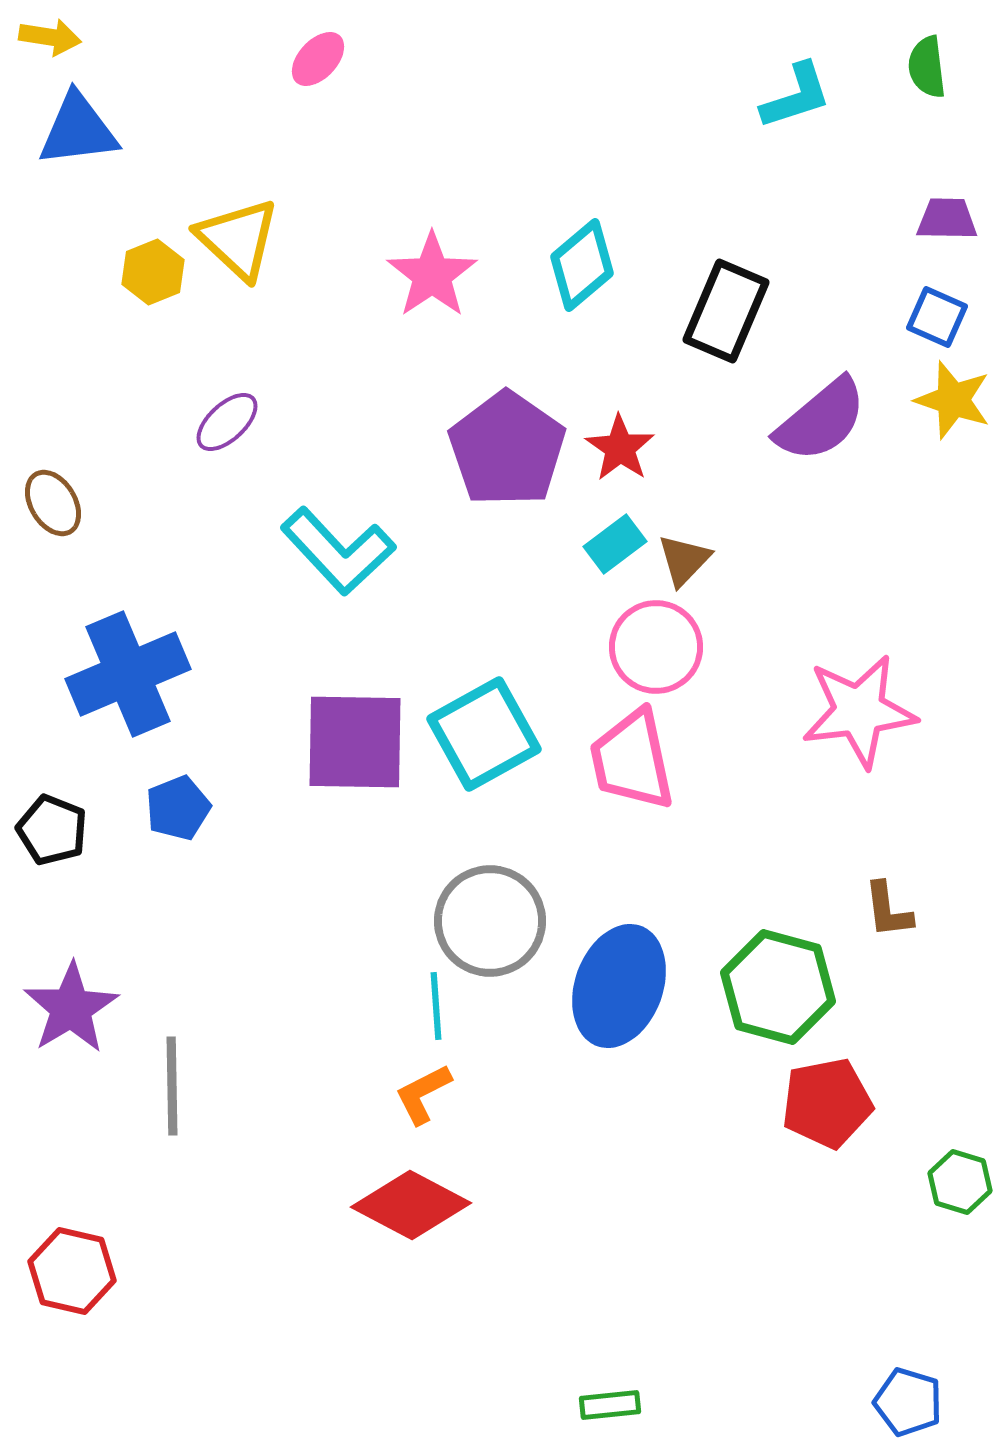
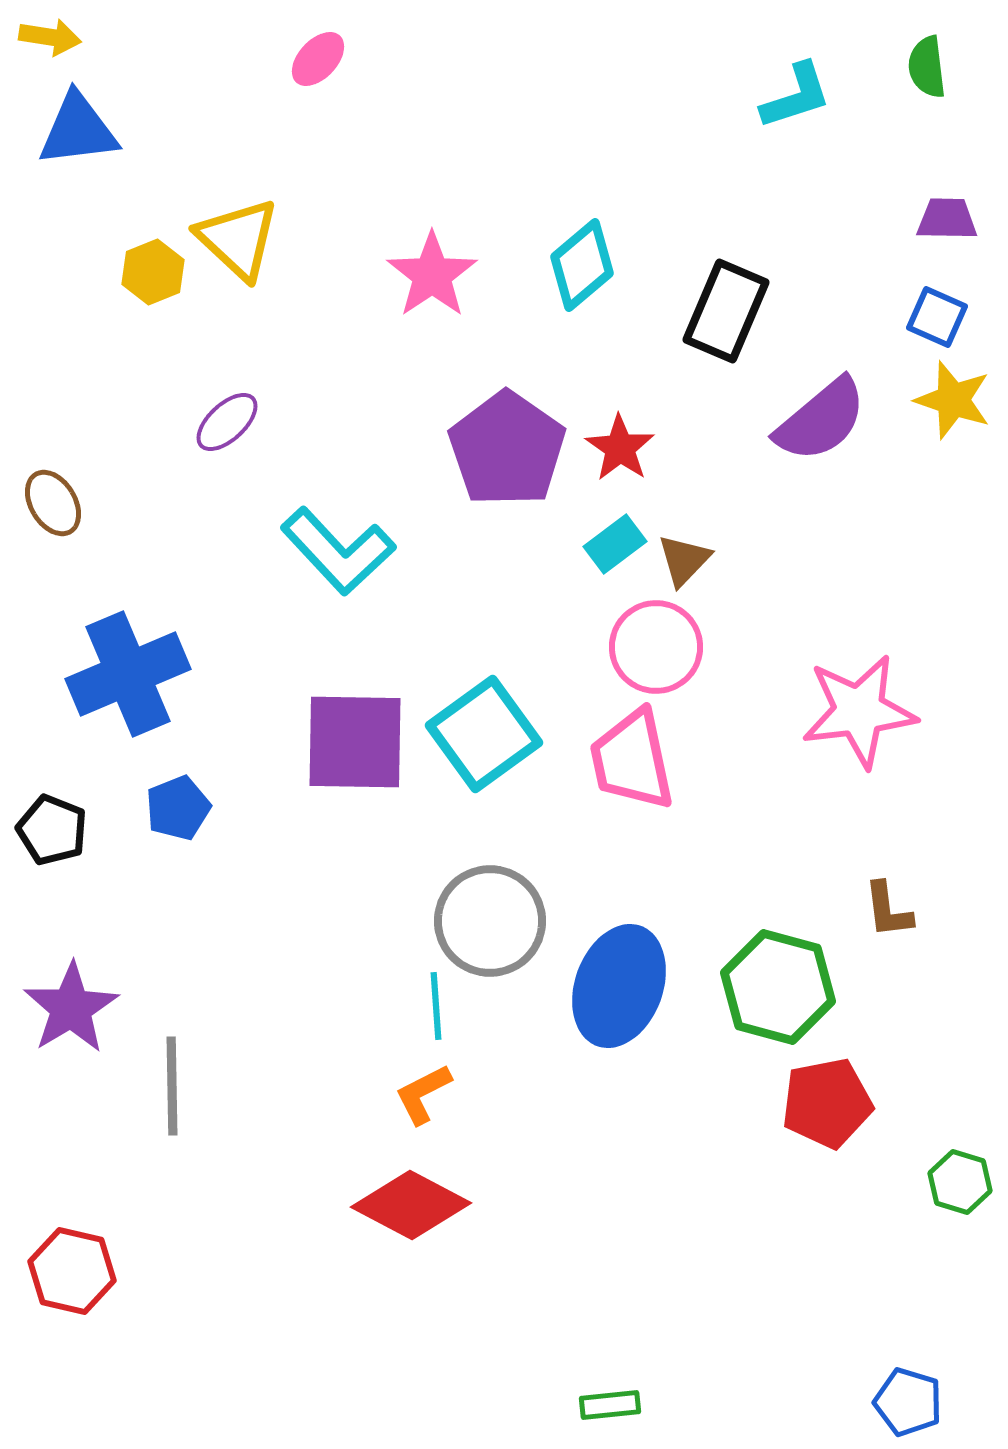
cyan square at (484, 734): rotated 7 degrees counterclockwise
